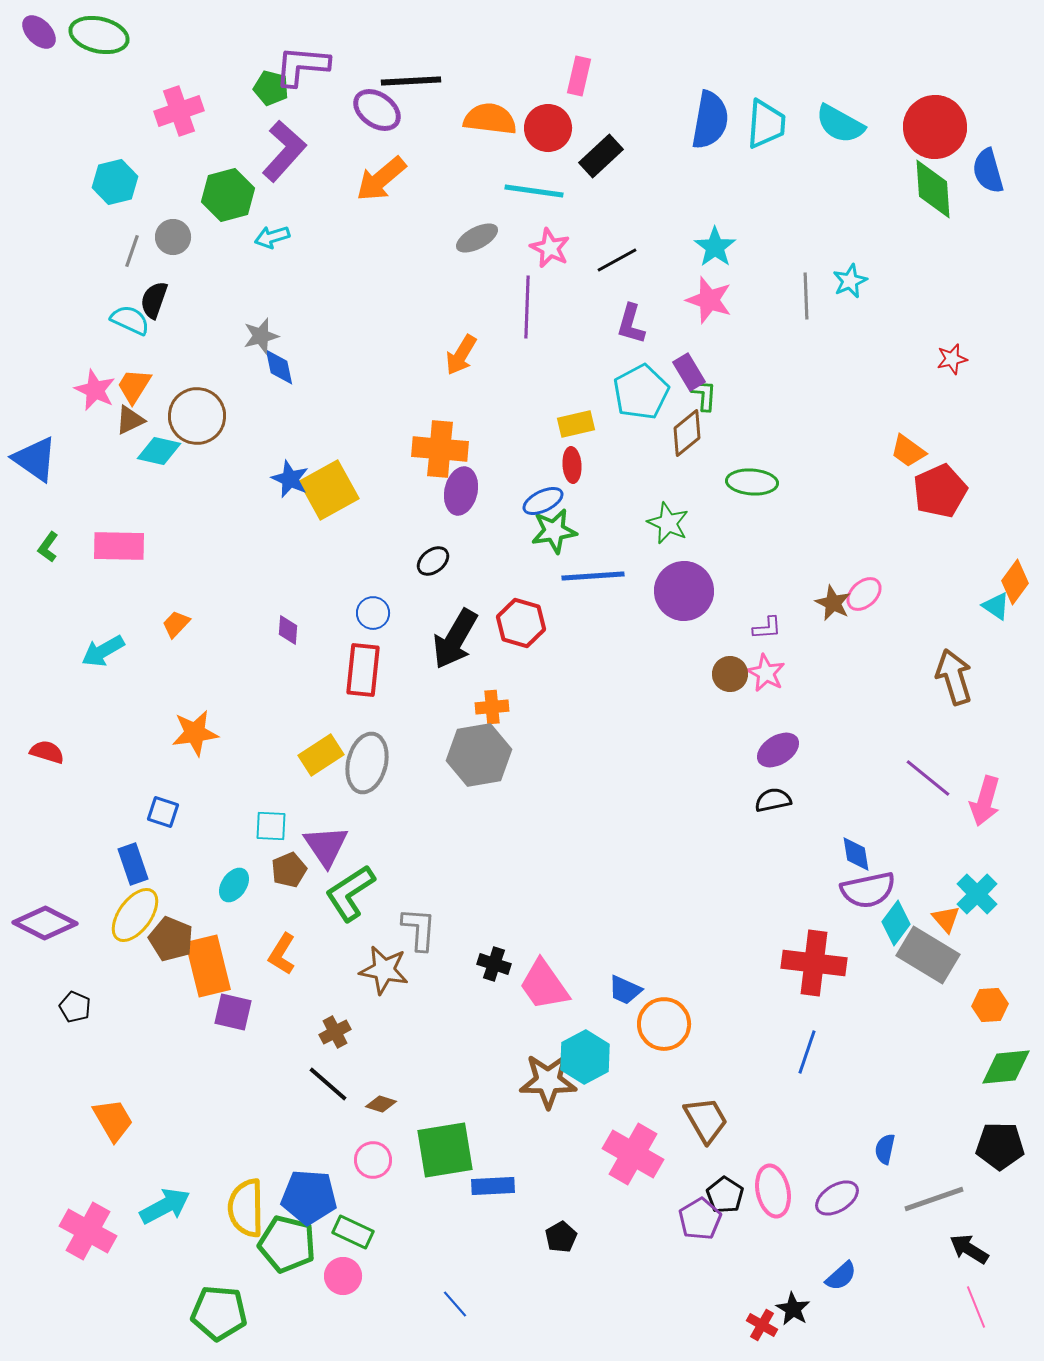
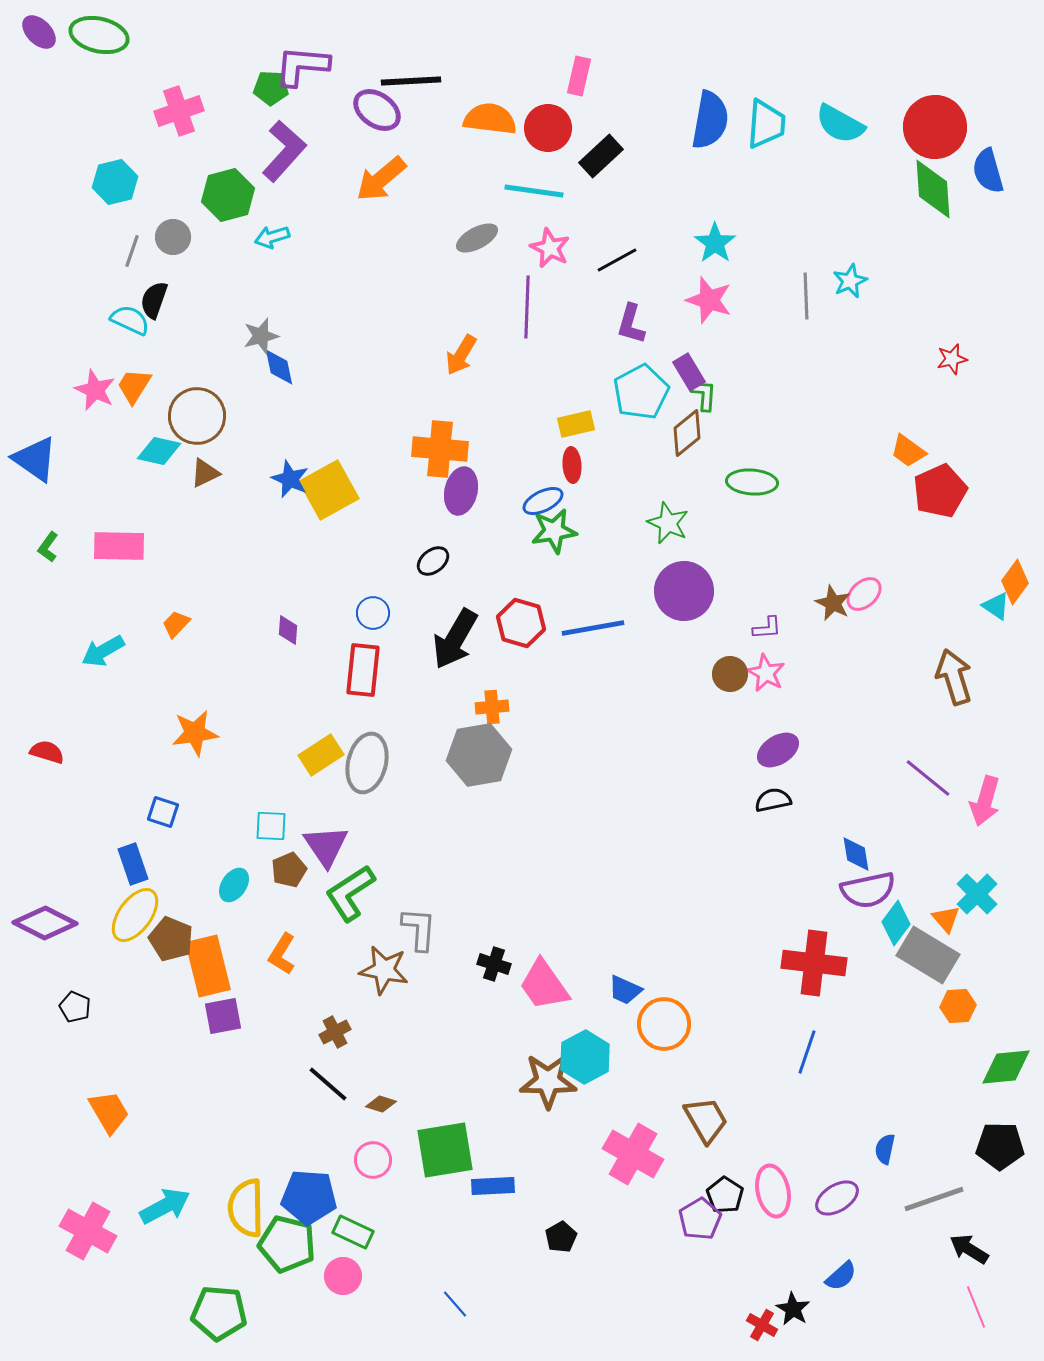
green pentagon at (271, 88): rotated 12 degrees counterclockwise
cyan star at (715, 247): moved 4 px up
brown triangle at (130, 420): moved 75 px right, 53 px down
blue line at (593, 576): moved 52 px down; rotated 6 degrees counterclockwise
orange hexagon at (990, 1005): moved 32 px left, 1 px down
purple square at (233, 1012): moved 10 px left, 4 px down; rotated 24 degrees counterclockwise
orange trapezoid at (113, 1120): moved 4 px left, 8 px up
